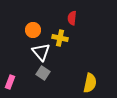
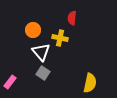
pink rectangle: rotated 16 degrees clockwise
